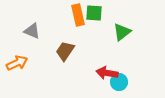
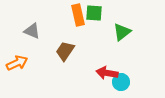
cyan circle: moved 2 px right
